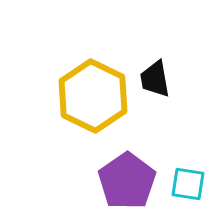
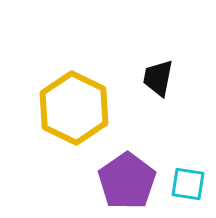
black trapezoid: moved 3 px right, 1 px up; rotated 21 degrees clockwise
yellow hexagon: moved 19 px left, 12 px down
